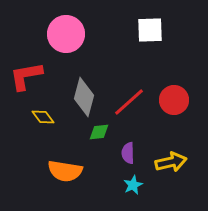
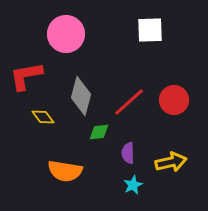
gray diamond: moved 3 px left, 1 px up
